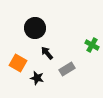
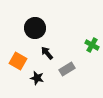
orange square: moved 2 px up
